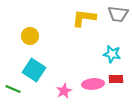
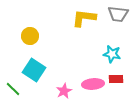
green line: rotated 21 degrees clockwise
